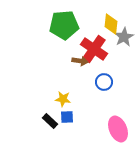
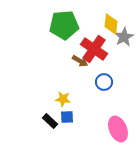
brown arrow: rotated 21 degrees clockwise
